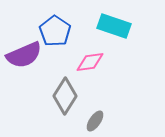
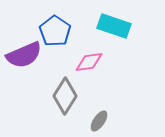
pink diamond: moved 1 px left
gray ellipse: moved 4 px right
